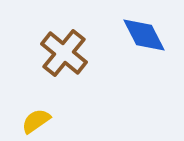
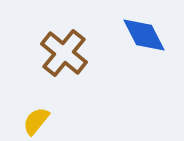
yellow semicircle: rotated 16 degrees counterclockwise
